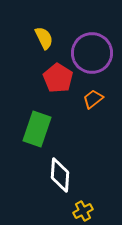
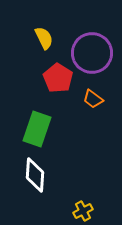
orange trapezoid: rotated 105 degrees counterclockwise
white diamond: moved 25 px left
